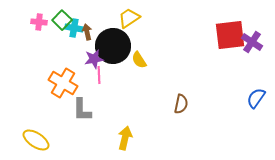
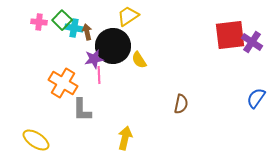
yellow trapezoid: moved 1 px left, 2 px up
